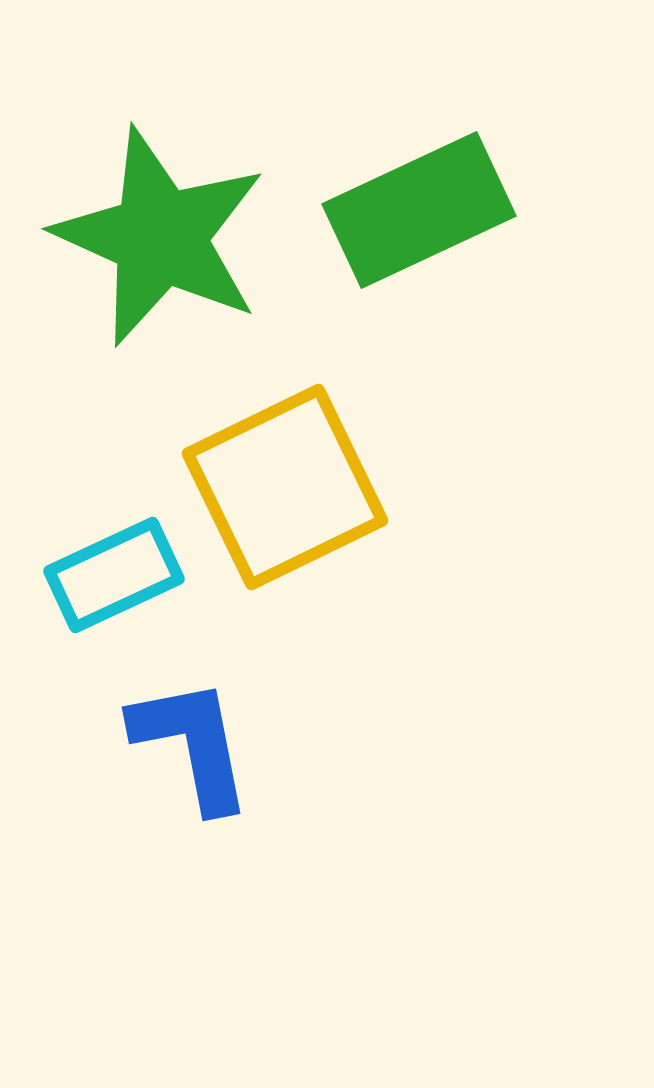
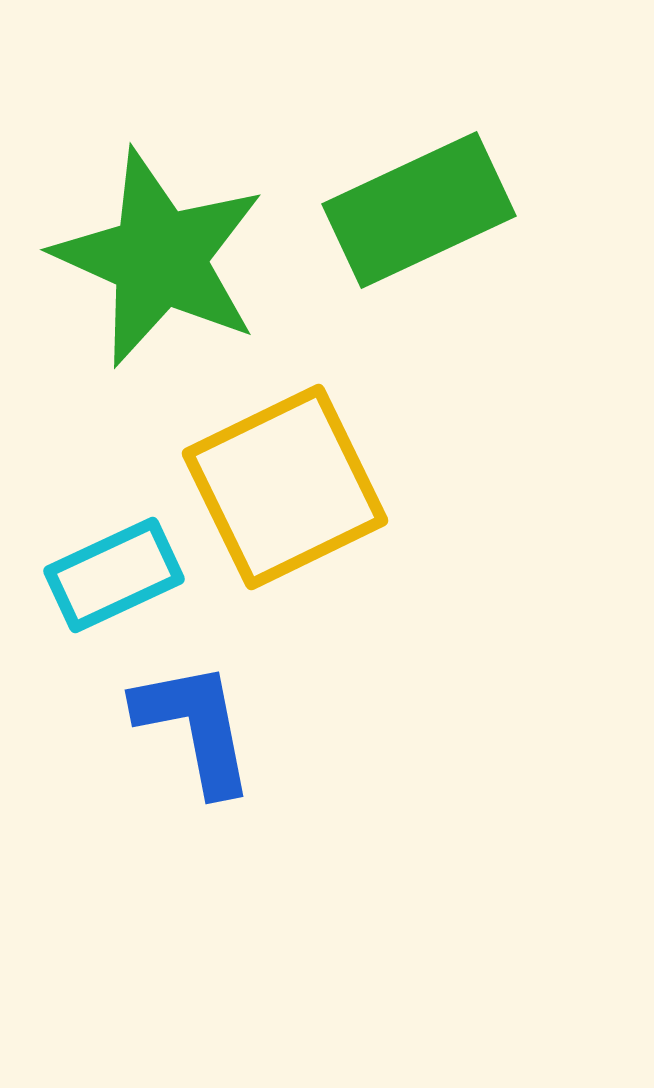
green star: moved 1 px left, 21 px down
blue L-shape: moved 3 px right, 17 px up
